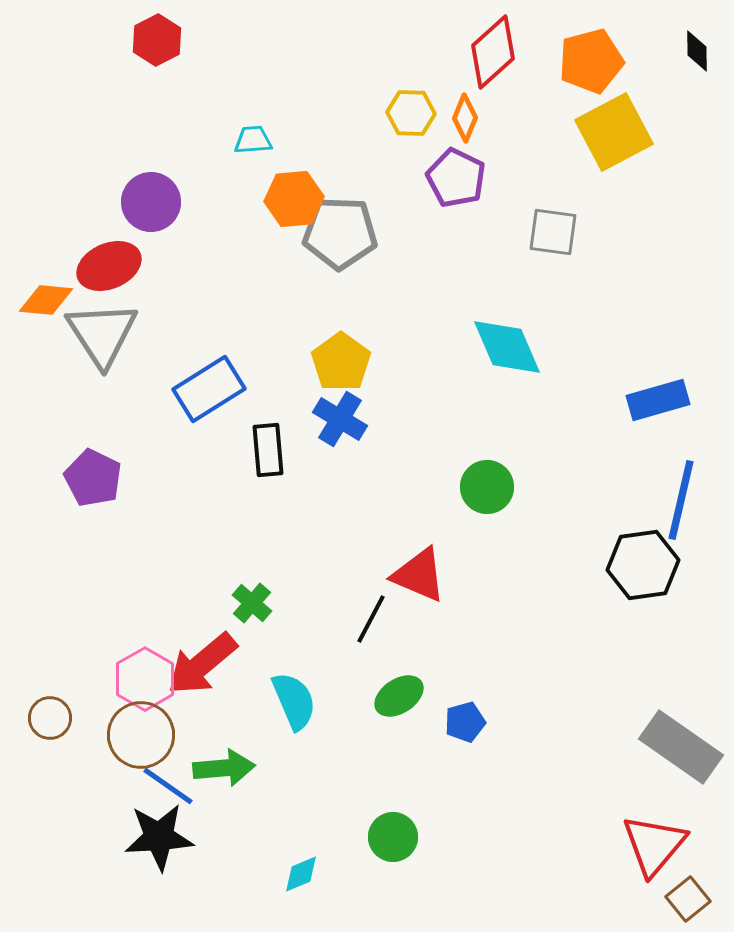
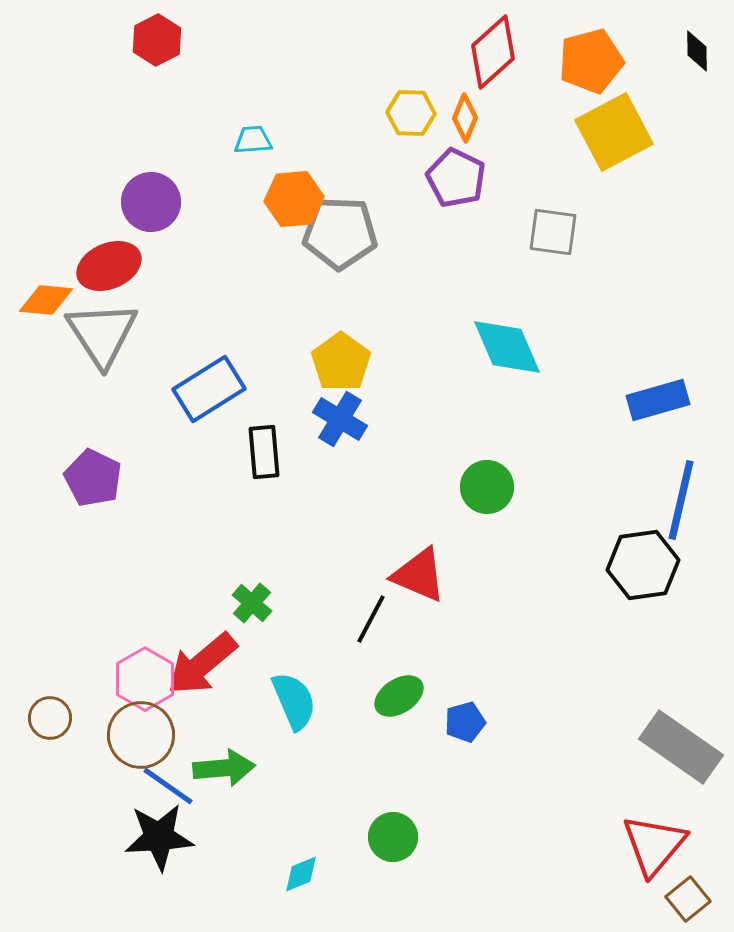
black rectangle at (268, 450): moved 4 px left, 2 px down
